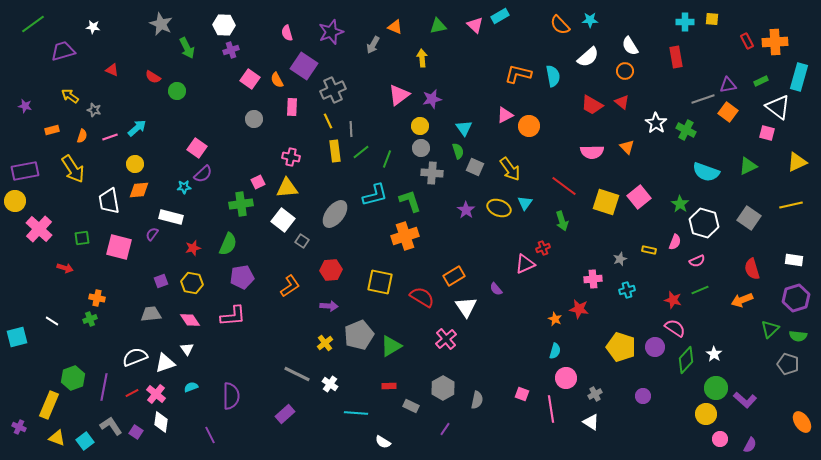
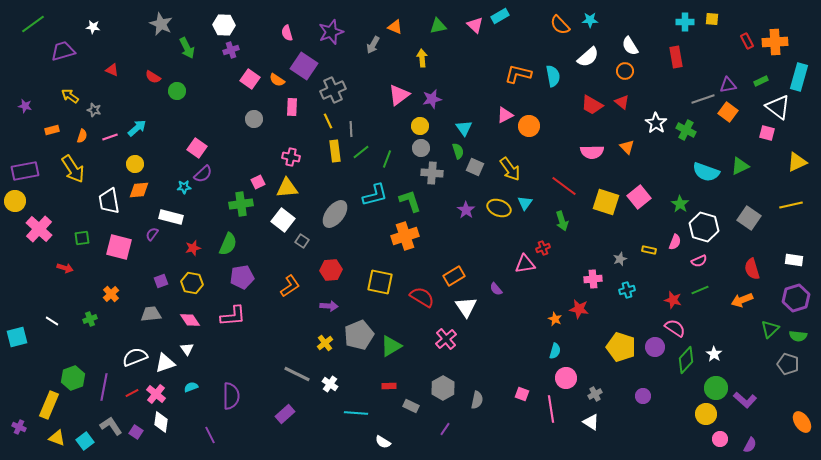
orange semicircle at (277, 80): rotated 28 degrees counterclockwise
green triangle at (748, 166): moved 8 px left
white hexagon at (704, 223): moved 4 px down
pink semicircle at (697, 261): moved 2 px right
pink triangle at (525, 264): rotated 15 degrees clockwise
orange cross at (97, 298): moved 14 px right, 4 px up; rotated 35 degrees clockwise
